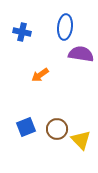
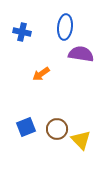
orange arrow: moved 1 px right, 1 px up
